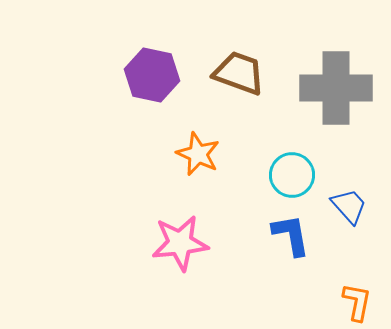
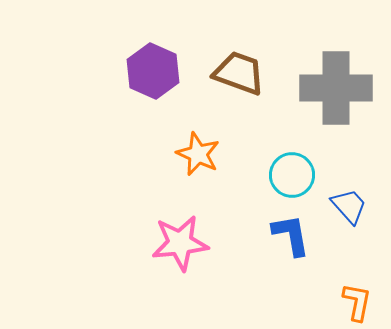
purple hexagon: moved 1 px right, 4 px up; rotated 12 degrees clockwise
